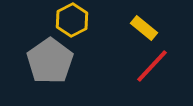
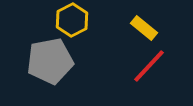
gray pentagon: rotated 24 degrees clockwise
red line: moved 3 px left
